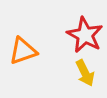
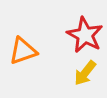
yellow arrow: rotated 64 degrees clockwise
